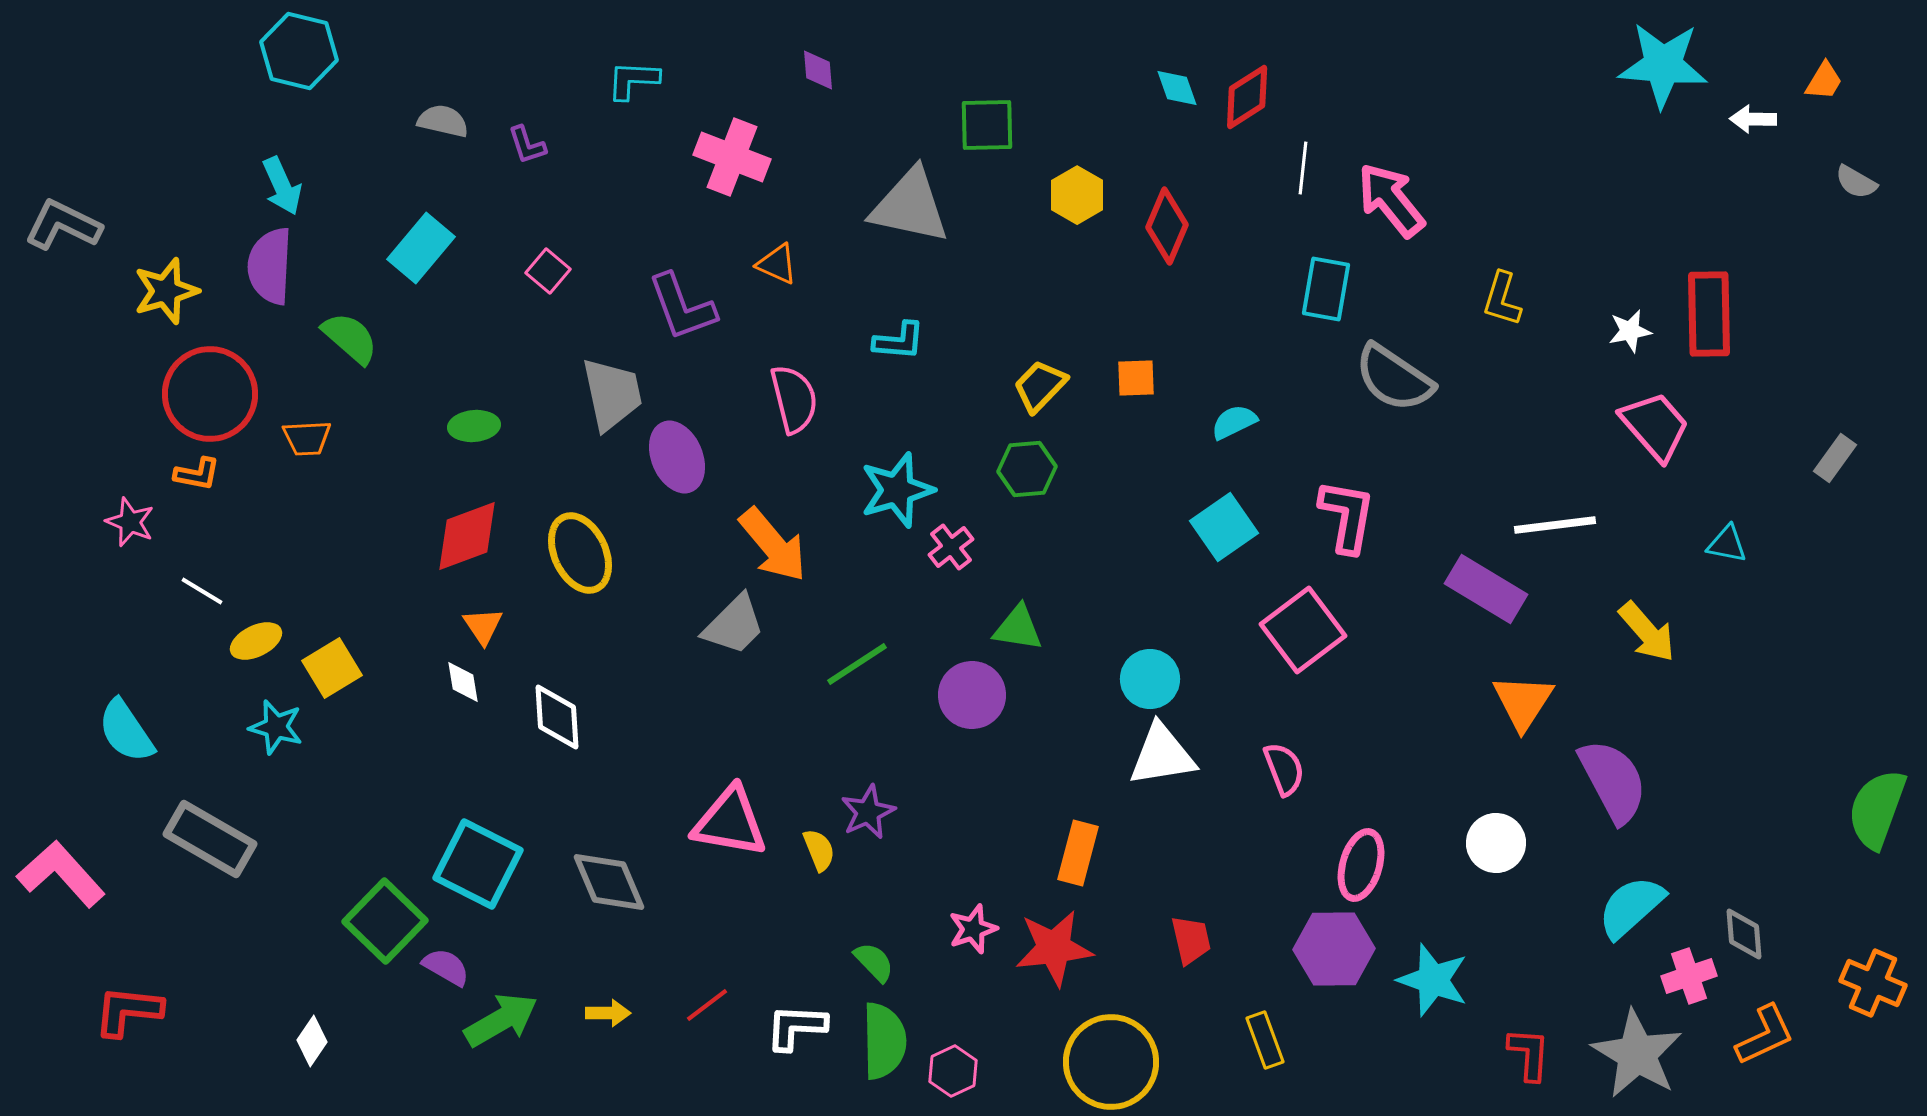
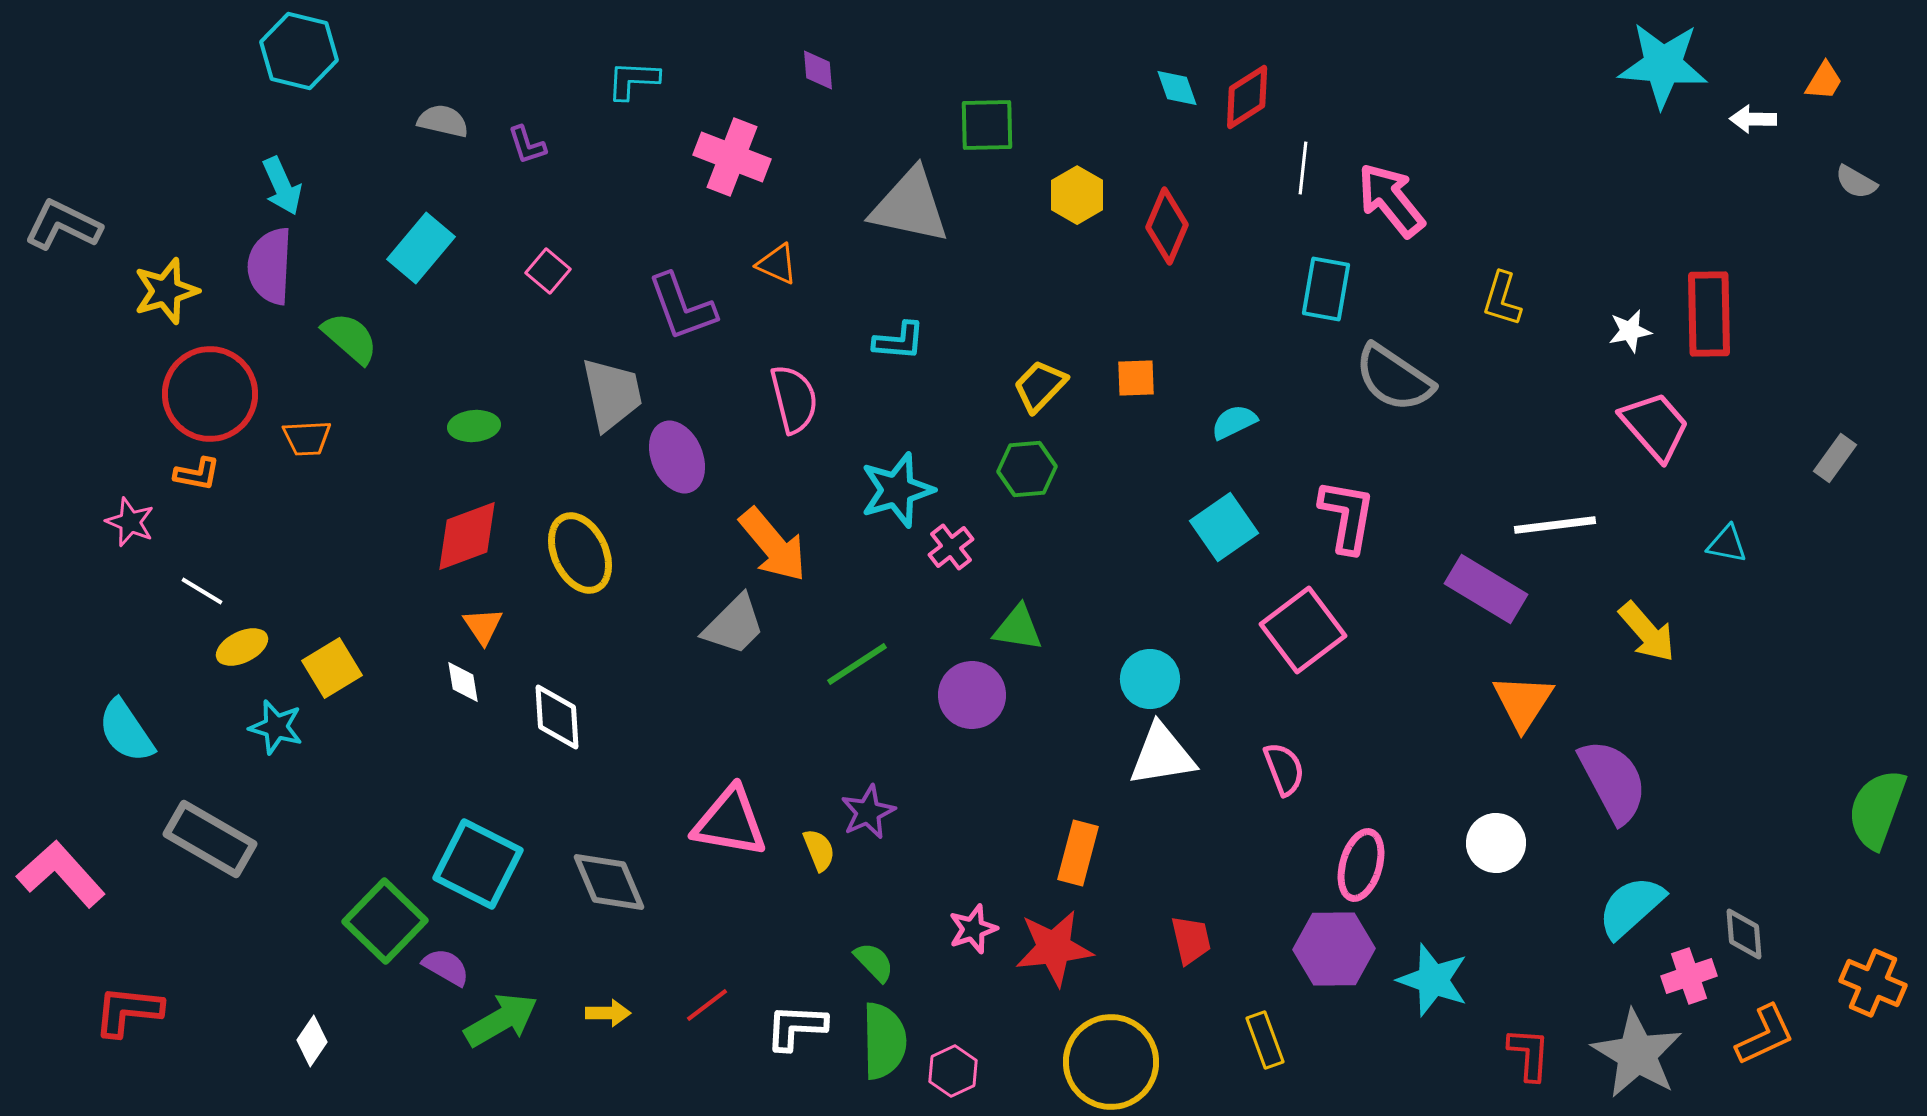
yellow ellipse at (256, 641): moved 14 px left, 6 px down
